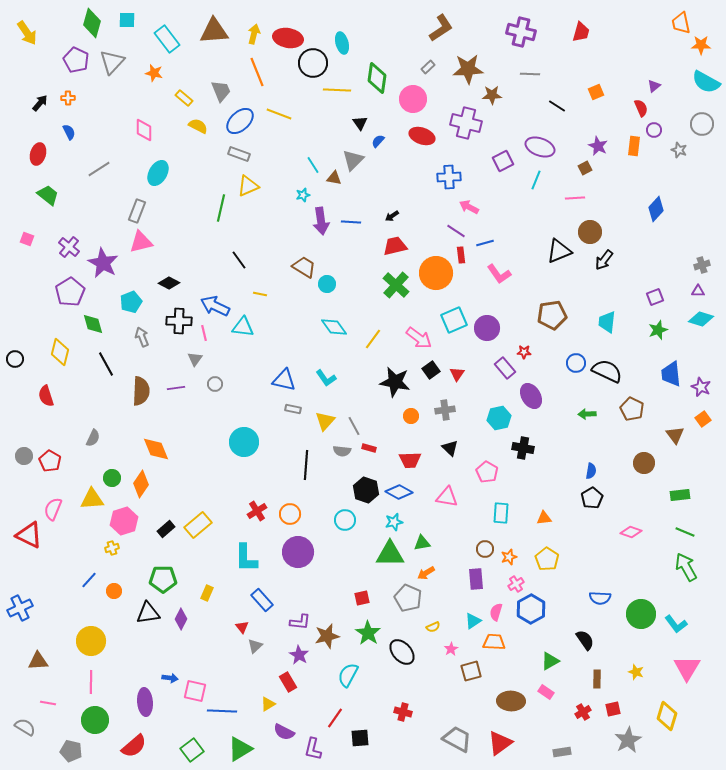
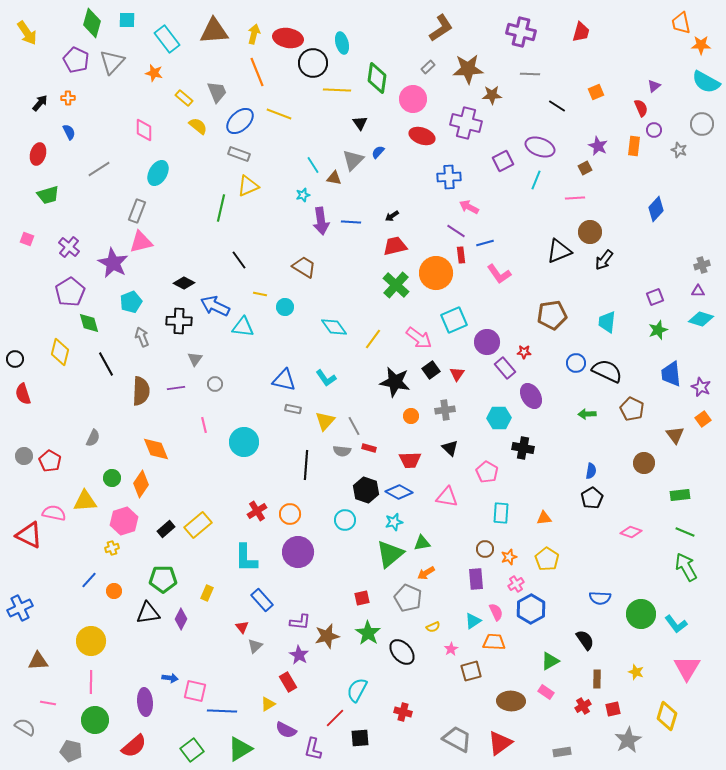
gray trapezoid at (221, 91): moved 4 px left, 1 px down
yellow semicircle at (198, 126): rotated 12 degrees clockwise
blue semicircle at (378, 141): moved 11 px down
green trapezoid at (48, 195): rotated 125 degrees clockwise
purple star at (103, 263): moved 10 px right
black diamond at (169, 283): moved 15 px right
cyan circle at (327, 284): moved 42 px left, 23 px down
green diamond at (93, 324): moved 4 px left, 1 px up
purple circle at (487, 328): moved 14 px down
pink line at (204, 333): moved 92 px down
red semicircle at (46, 396): moved 23 px left, 2 px up
cyan hexagon at (499, 418): rotated 10 degrees clockwise
yellow triangle at (92, 499): moved 7 px left, 2 px down
pink semicircle at (53, 509): moved 1 px right, 4 px down; rotated 80 degrees clockwise
green triangle at (390, 554): rotated 40 degrees counterclockwise
pink semicircle at (496, 612): rotated 138 degrees clockwise
cyan semicircle at (348, 675): moved 9 px right, 15 px down
red cross at (583, 712): moved 6 px up
red line at (335, 718): rotated 10 degrees clockwise
purple semicircle at (284, 732): moved 2 px right, 2 px up
